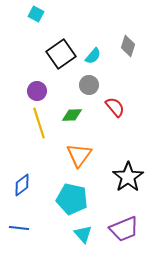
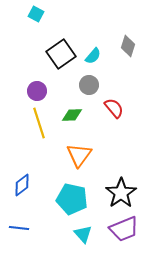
red semicircle: moved 1 px left, 1 px down
black star: moved 7 px left, 16 px down
